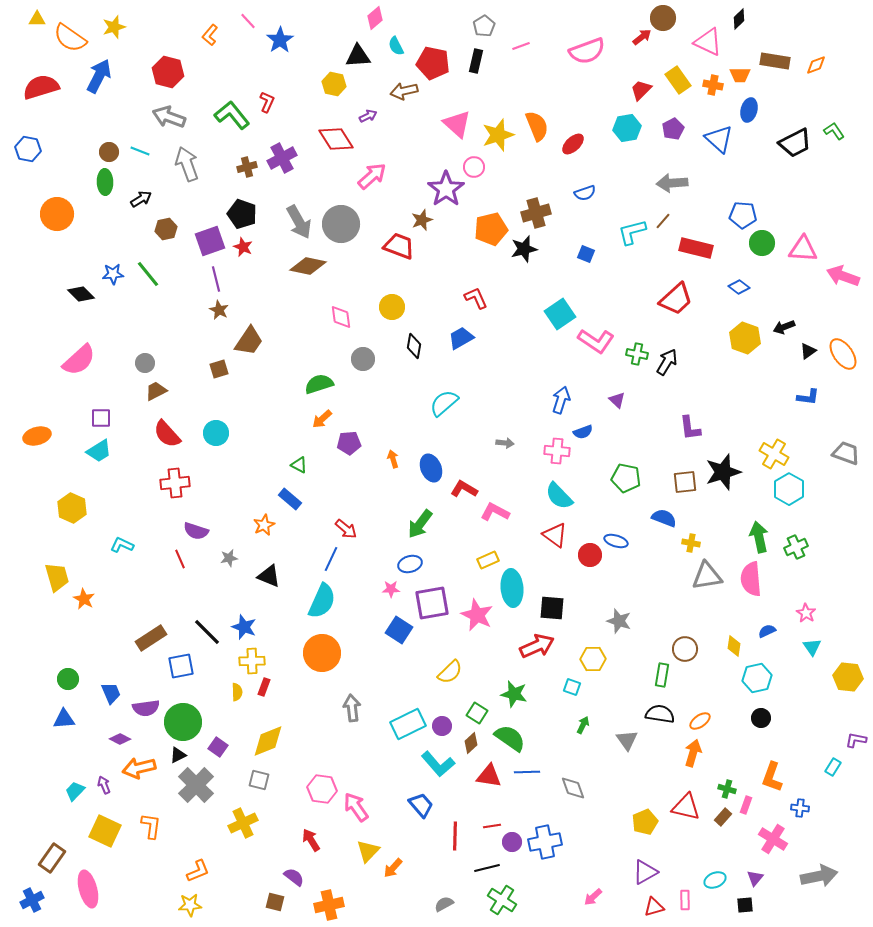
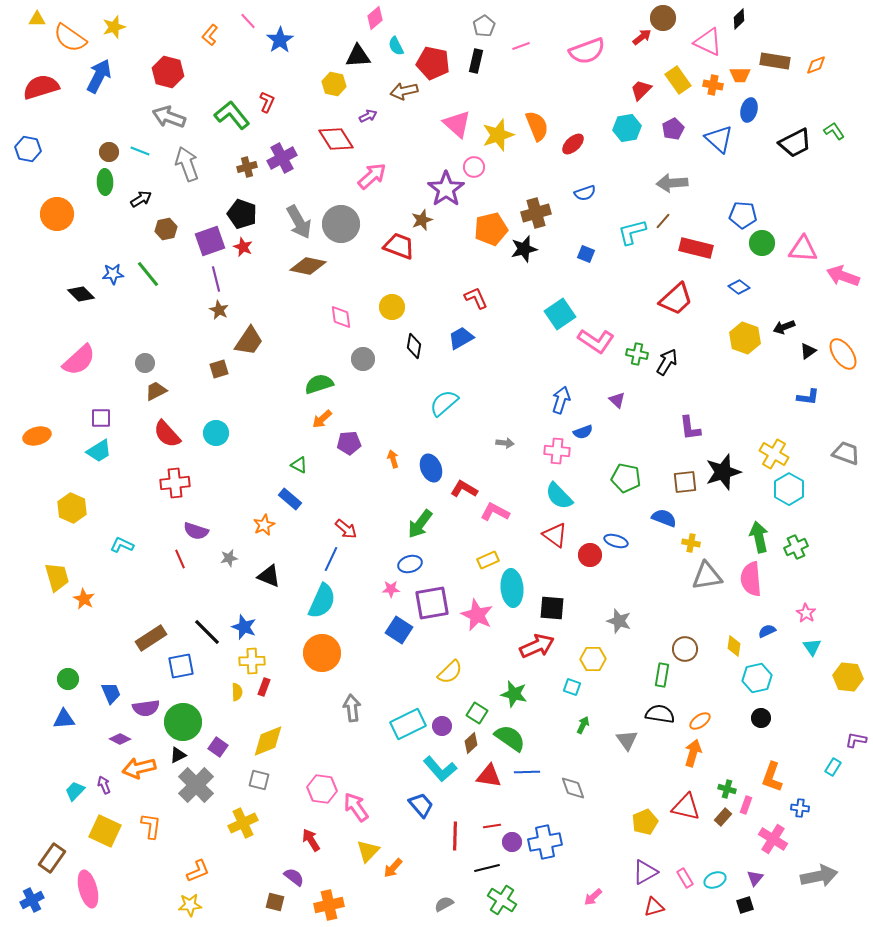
cyan L-shape at (438, 764): moved 2 px right, 5 px down
pink rectangle at (685, 900): moved 22 px up; rotated 30 degrees counterclockwise
black square at (745, 905): rotated 12 degrees counterclockwise
